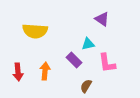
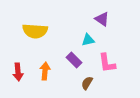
cyan triangle: moved 4 px up
brown semicircle: moved 1 px right, 3 px up
